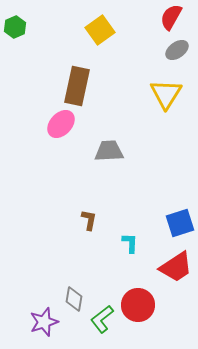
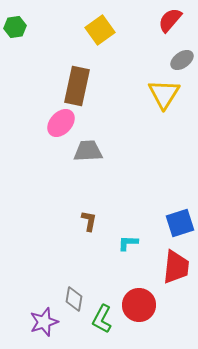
red semicircle: moved 1 px left, 3 px down; rotated 12 degrees clockwise
green hexagon: rotated 15 degrees clockwise
gray ellipse: moved 5 px right, 10 px down
yellow triangle: moved 2 px left
pink ellipse: moved 1 px up
gray trapezoid: moved 21 px left
brown L-shape: moved 1 px down
cyan L-shape: moved 2 px left; rotated 90 degrees counterclockwise
red trapezoid: rotated 51 degrees counterclockwise
red circle: moved 1 px right
green L-shape: rotated 24 degrees counterclockwise
